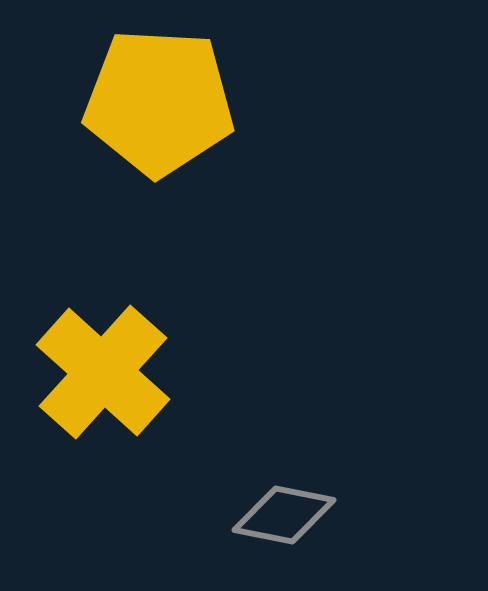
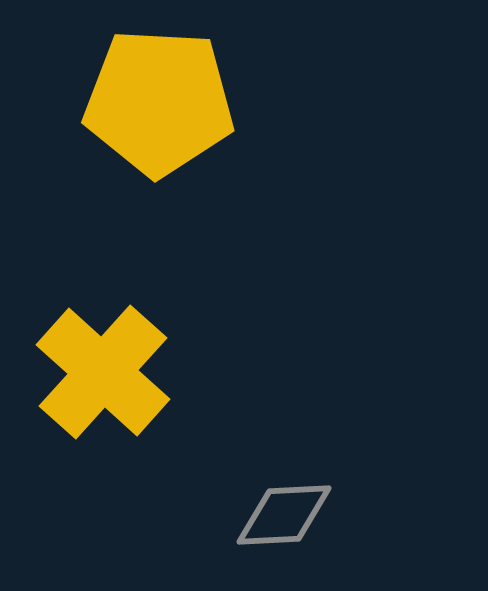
gray diamond: rotated 14 degrees counterclockwise
